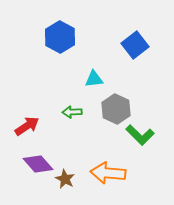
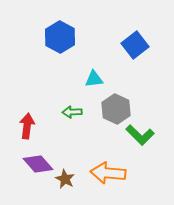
red arrow: rotated 50 degrees counterclockwise
